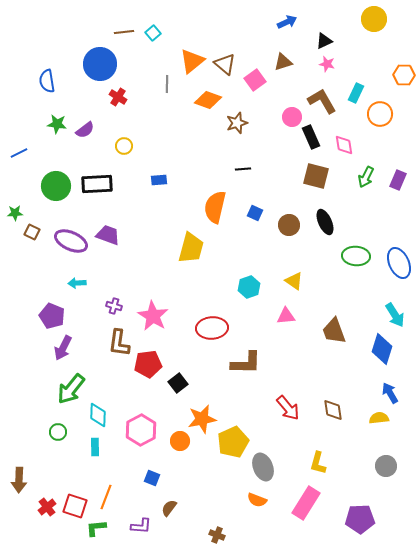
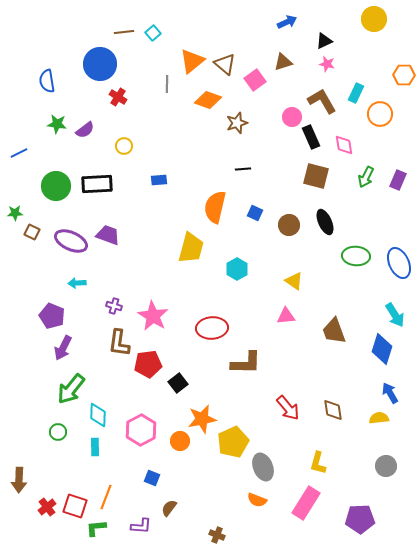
cyan hexagon at (249, 287): moved 12 px left, 18 px up; rotated 10 degrees counterclockwise
